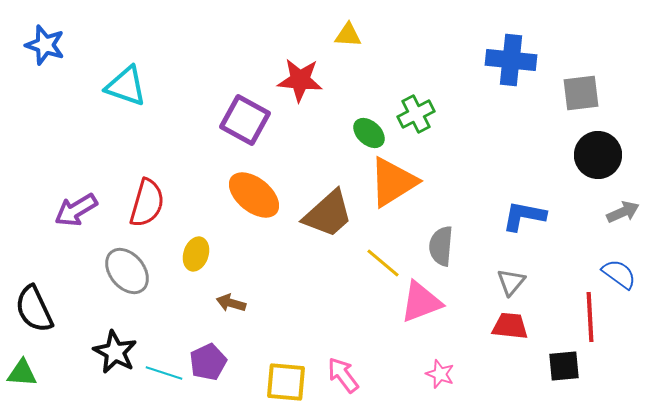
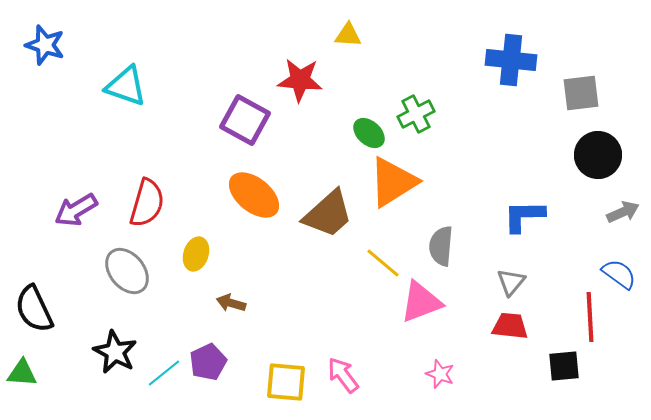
blue L-shape: rotated 12 degrees counterclockwise
cyan line: rotated 57 degrees counterclockwise
